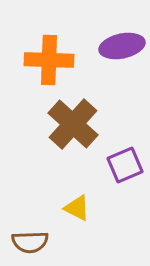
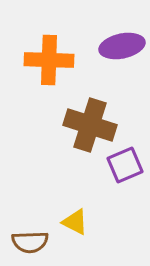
brown cross: moved 17 px right, 1 px down; rotated 24 degrees counterclockwise
yellow triangle: moved 2 px left, 14 px down
